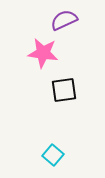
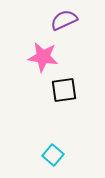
pink star: moved 4 px down
